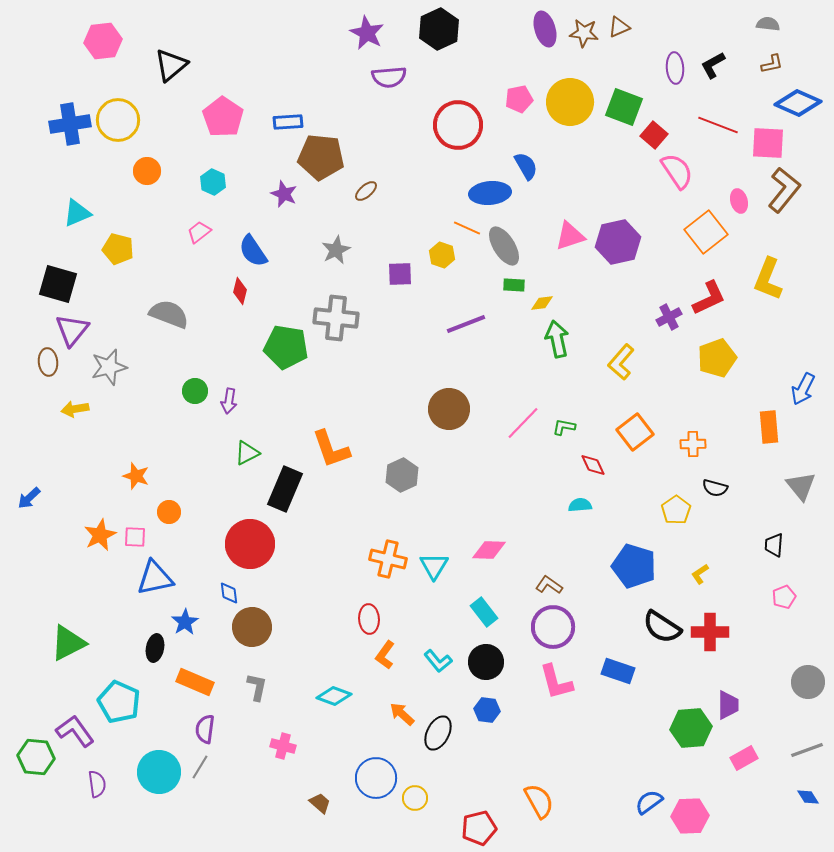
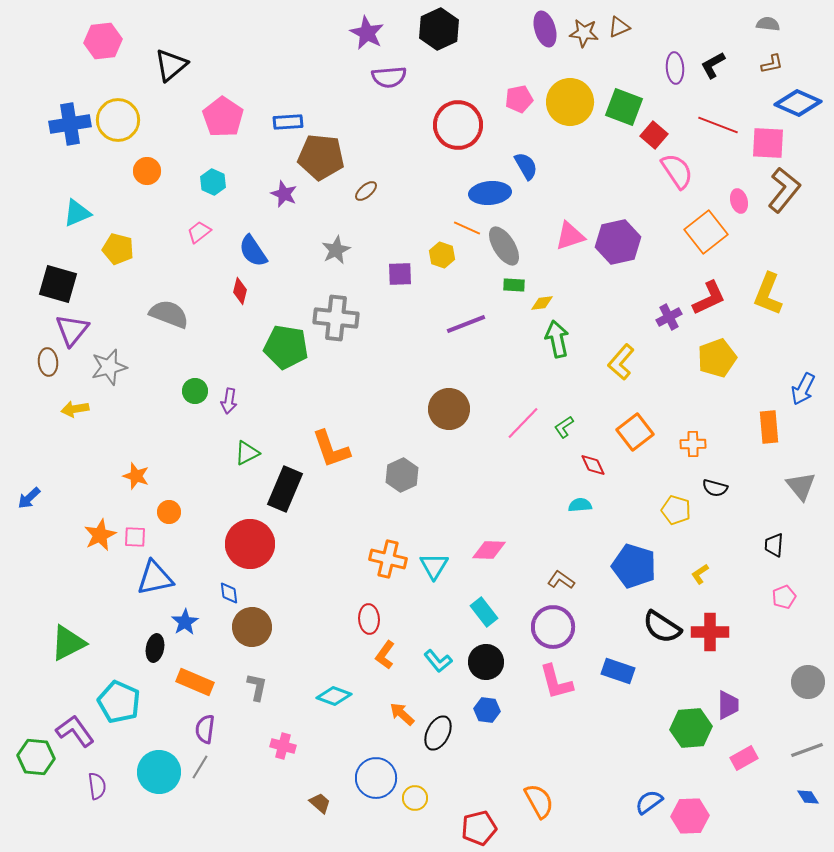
yellow L-shape at (768, 279): moved 15 px down
green L-shape at (564, 427): rotated 45 degrees counterclockwise
yellow pentagon at (676, 510): rotated 20 degrees counterclockwise
brown L-shape at (549, 585): moved 12 px right, 5 px up
purple semicircle at (97, 784): moved 2 px down
